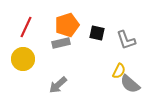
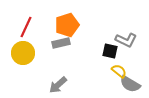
black square: moved 13 px right, 18 px down
gray L-shape: rotated 45 degrees counterclockwise
yellow circle: moved 6 px up
yellow semicircle: rotated 77 degrees counterclockwise
gray semicircle: rotated 10 degrees counterclockwise
